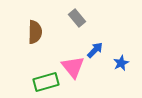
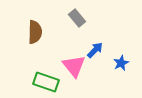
pink triangle: moved 1 px right, 1 px up
green rectangle: rotated 35 degrees clockwise
